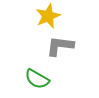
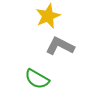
gray L-shape: rotated 20 degrees clockwise
